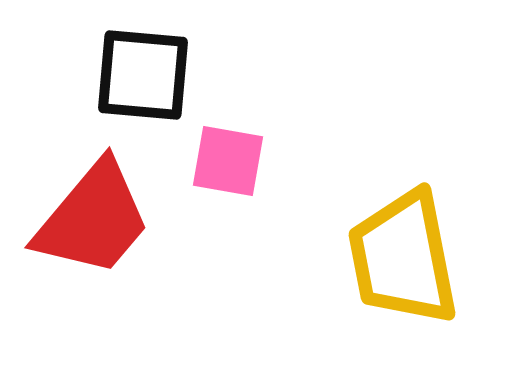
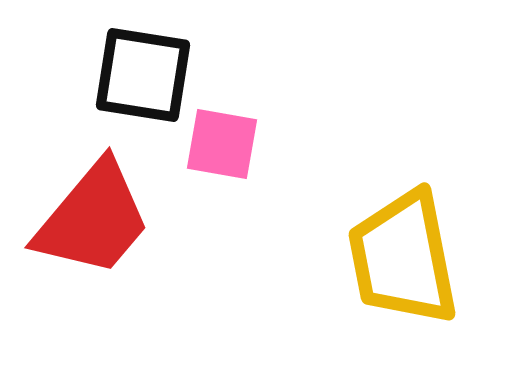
black square: rotated 4 degrees clockwise
pink square: moved 6 px left, 17 px up
